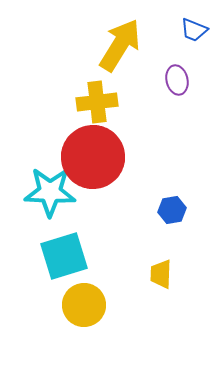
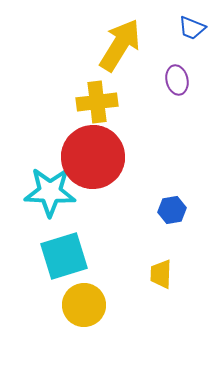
blue trapezoid: moved 2 px left, 2 px up
